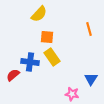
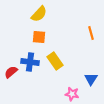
orange line: moved 2 px right, 4 px down
orange square: moved 8 px left
yellow rectangle: moved 3 px right, 4 px down
red semicircle: moved 2 px left, 3 px up
